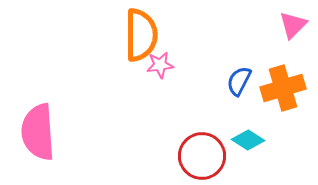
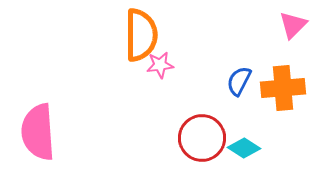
orange cross: rotated 12 degrees clockwise
cyan diamond: moved 4 px left, 8 px down
red circle: moved 18 px up
